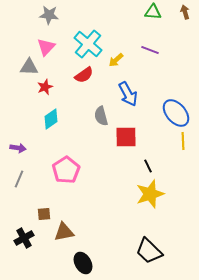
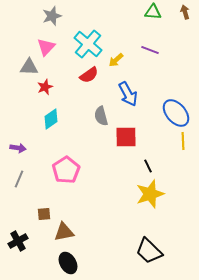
gray star: moved 3 px right, 1 px down; rotated 24 degrees counterclockwise
red semicircle: moved 5 px right
black cross: moved 6 px left, 3 px down
black ellipse: moved 15 px left
